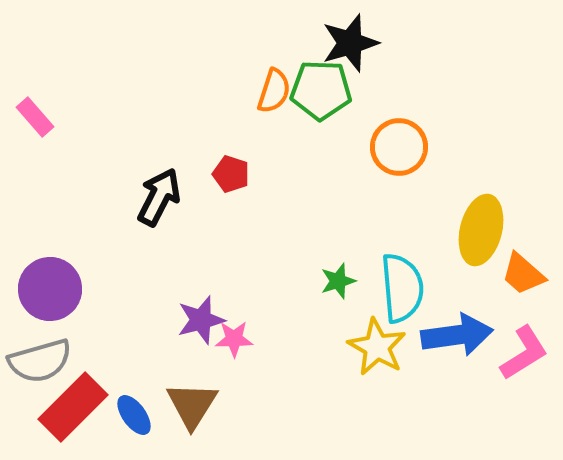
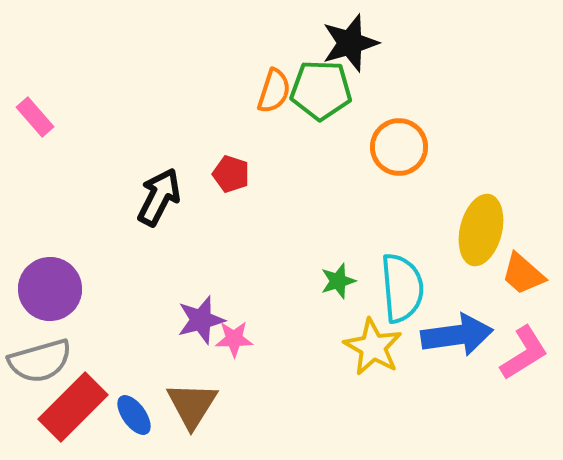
yellow star: moved 4 px left
